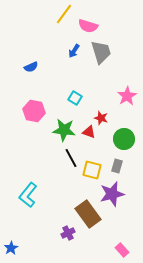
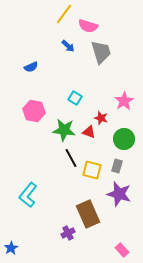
blue arrow: moved 6 px left, 5 px up; rotated 80 degrees counterclockwise
pink star: moved 3 px left, 5 px down
purple star: moved 7 px right; rotated 30 degrees clockwise
brown rectangle: rotated 12 degrees clockwise
